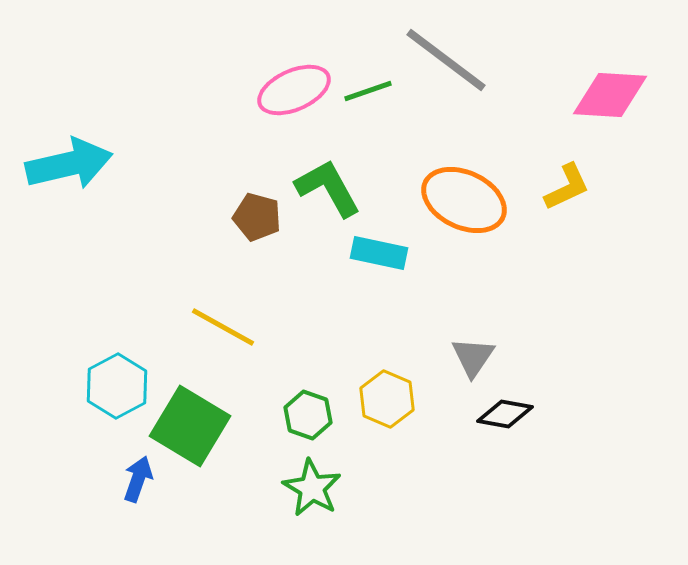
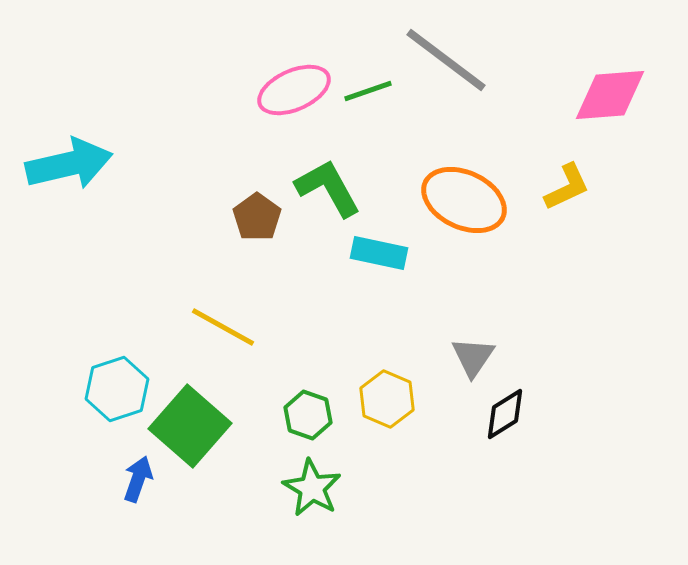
pink diamond: rotated 8 degrees counterclockwise
brown pentagon: rotated 21 degrees clockwise
cyan hexagon: moved 3 px down; rotated 10 degrees clockwise
black diamond: rotated 42 degrees counterclockwise
green square: rotated 10 degrees clockwise
